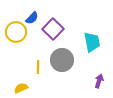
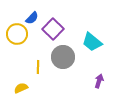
yellow circle: moved 1 px right, 2 px down
cyan trapezoid: rotated 140 degrees clockwise
gray circle: moved 1 px right, 3 px up
